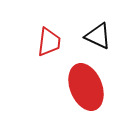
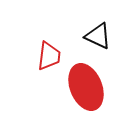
red trapezoid: moved 14 px down
